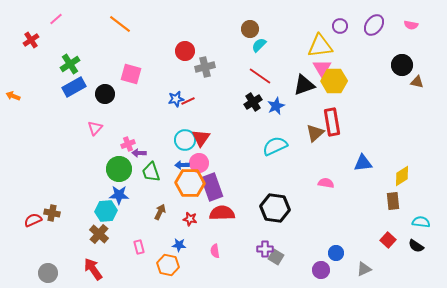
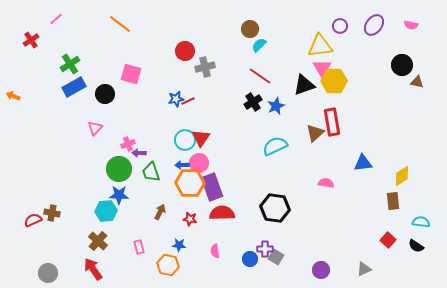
brown cross at (99, 234): moved 1 px left, 7 px down
blue circle at (336, 253): moved 86 px left, 6 px down
